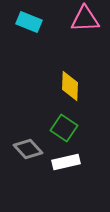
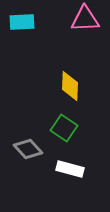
cyan rectangle: moved 7 px left; rotated 25 degrees counterclockwise
white rectangle: moved 4 px right, 7 px down; rotated 28 degrees clockwise
